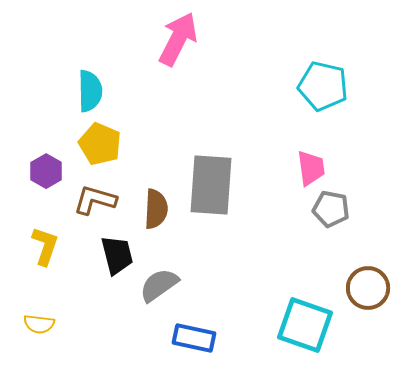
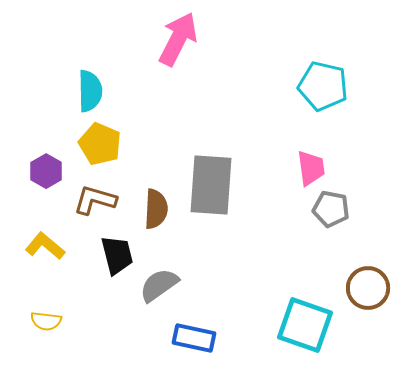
yellow L-shape: rotated 69 degrees counterclockwise
yellow semicircle: moved 7 px right, 3 px up
